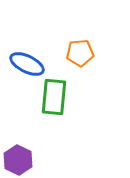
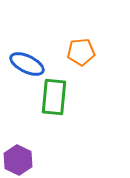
orange pentagon: moved 1 px right, 1 px up
